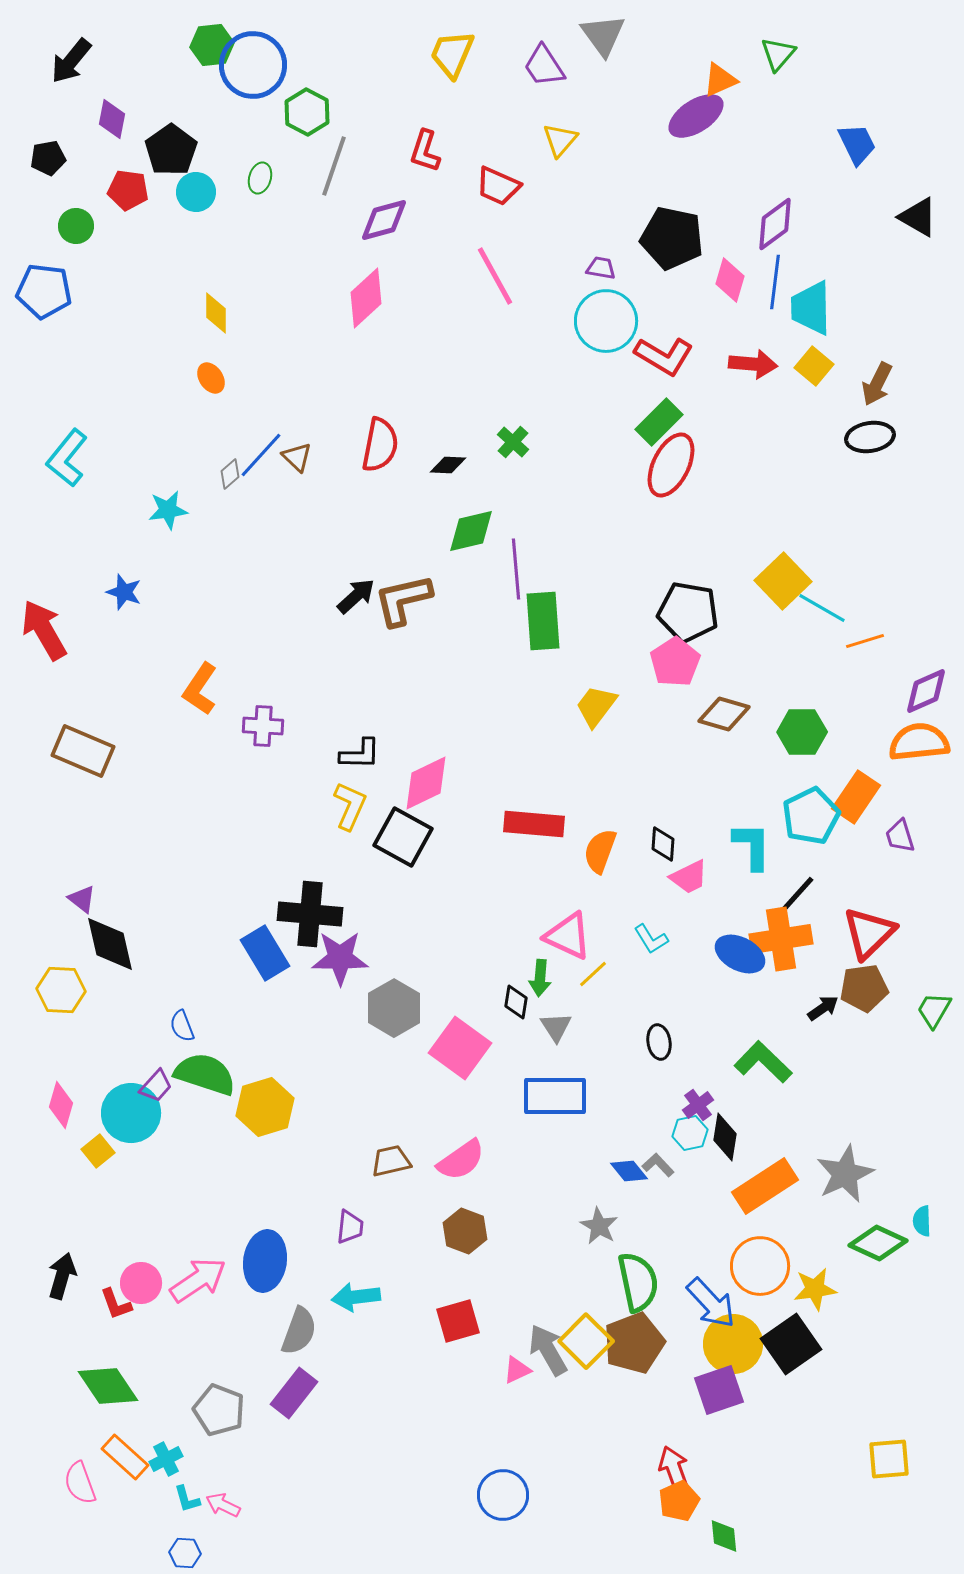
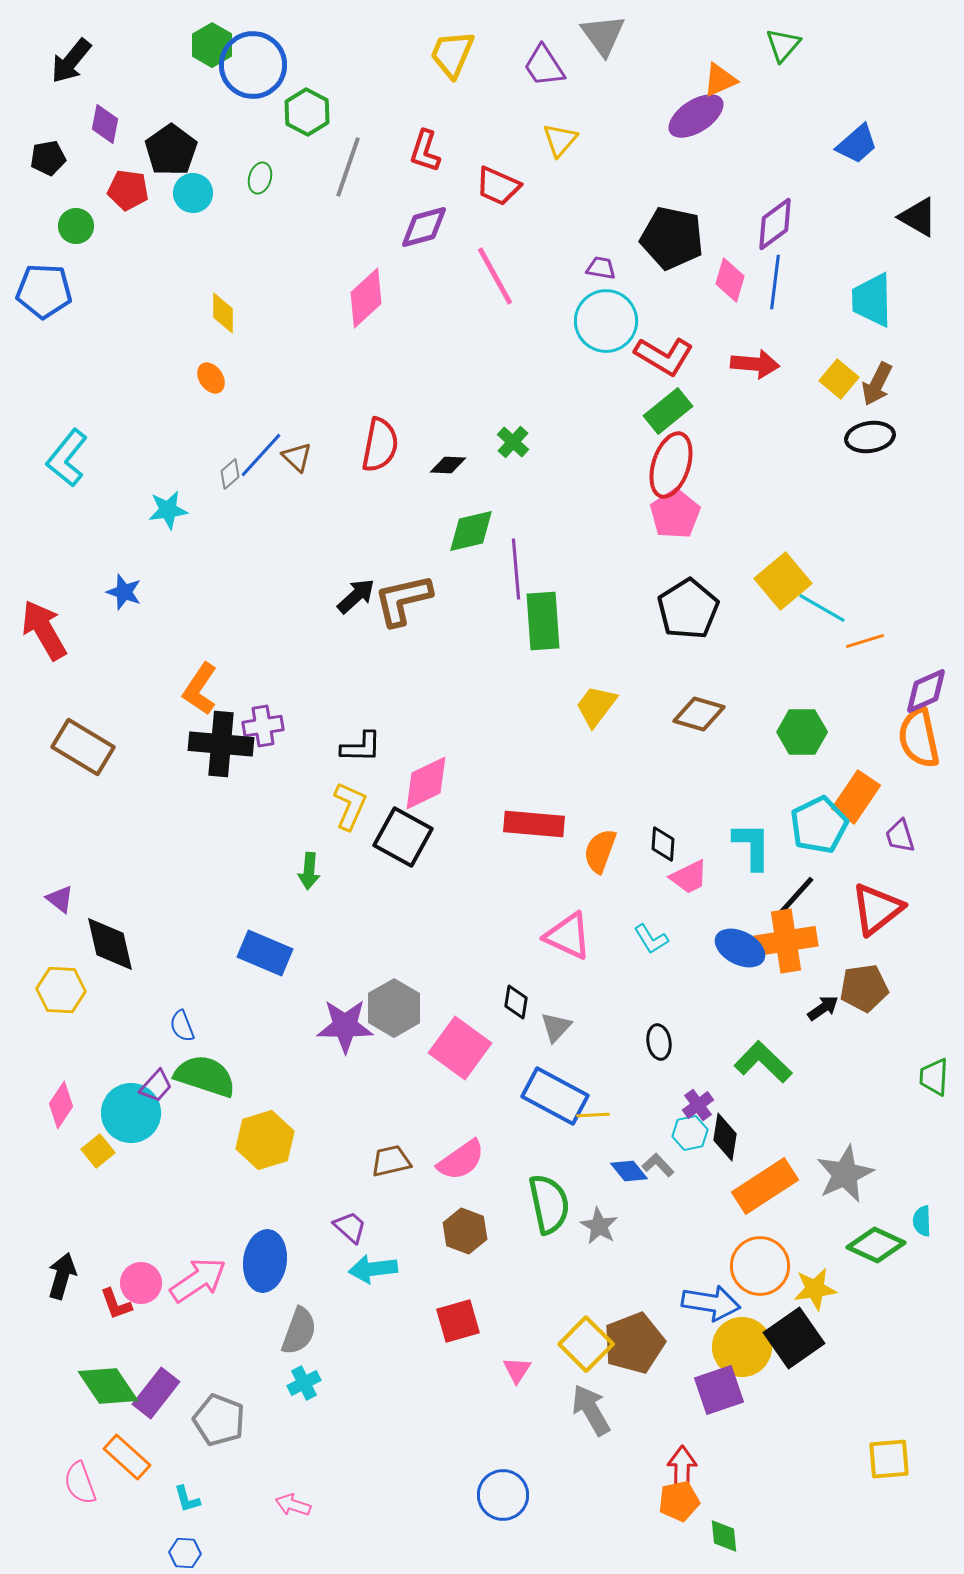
green hexagon at (212, 45): rotated 24 degrees counterclockwise
green triangle at (778, 54): moved 5 px right, 9 px up
purple diamond at (112, 119): moved 7 px left, 5 px down
blue trapezoid at (857, 144): rotated 75 degrees clockwise
gray line at (334, 166): moved 14 px right, 1 px down
cyan circle at (196, 192): moved 3 px left, 1 px down
purple diamond at (384, 220): moved 40 px right, 7 px down
blue pentagon at (44, 291): rotated 4 degrees counterclockwise
cyan trapezoid at (811, 308): moved 61 px right, 8 px up
yellow diamond at (216, 313): moved 7 px right
red arrow at (753, 364): moved 2 px right
yellow square at (814, 366): moved 25 px right, 13 px down
green rectangle at (659, 422): moved 9 px right, 11 px up; rotated 6 degrees clockwise
red ellipse at (671, 465): rotated 8 degrees counterclockwise
yellow square at (783, 581): rotated 4 degrees clockwise
black pentagon at (688, 612): moved 3 px up; rotated 30 degrees clockwise
pink pentagon at (675, 662): moved 148 px up
brown diamond at (724, 714): moved 25 px left
purple cross at (263, 726): rotated 12 degrees counterclockwise
orange semicircle at (919, 742): moved 4 px up; rotated 96 degrees counterclockwise
brown rectangle at (83, 751): moved 4 px up; rotated 8 degrees clockwise
black L-shape at (360, 754): moved 1 px right, 7 px up
cyan pentagon at (811, 816): moved 8 px right, 9 px down
purple triangle at (82, 899): moved 22 px left
black cross at (310, 914): moved 89 px left, 170 px up
red triangle at (869, 933): moved 8 px right, 24 px up; rotated 6 degrees clockwise
orange cross at (781, 939): moved 5 px right, 2 px down
blue rectangle at (265, 953): rotated 36 degrees counterclockwise
blue ellipse at (740, 954): moved 6 px up
purple star at (340, 958): moved 5 px right, 68 px down
yellow line at (593, 974): moved 141 px down; rotated 40 degrees clockwise
green arrow at (540, 978): moved 231 px left, 107 px up
green trapezoid at (934, 1010): moved 67 px down; rotated 27 degrees counterclockwise
gray triangle at (556, 1027): rotated 16 degrees clockwise
green semicircle at (205, 1074): moved 2 px down
blue rectangle at (555, 1096): rotated 28 degrees clockwise
pink diamond at (61, 1105): rotated 18 degrees clockwise
yellow hexagon at (265, 1107): moved 33 px down
purple trapezoid at (350, 1227): rotated 54 degrees counterclockwise
green diamond at (878, 1243): moved 2 px left, 2 px down
green semicircle at (638, 1282): moved 89 px left, 78 px up
cyan arrow at (356, 1297): moved 17 px right, 28 px up
blue arrow at (711, 1303): rotated 38 degrees counterclockwise
yellow square at (586, 1341): moved 3 px down
yellow circle at (733, 1344): moved 9 px right, 3 px down
black square at (791, 1344): moved 3 px right, 6 px up
gray arrow at (548, 1350): moved 43 px right, 60 px down
pink triangle at (517, 1370): rotated 32 degrees counterclockwise
purple rectangle at (294, 1393): moved 138 px left
gray pentagon at (219, 1410): moved 10 px down
orange rectangle at (125, 1457): moved 2 px right
cyan cross at (166, 1459): moved 138 px right, 76 px up
red arrow at (674, 1469): moved 8 px right; rotated 21 degrees clockwise
orange pentagon at (679, 1501): rotated 12 degrees clockwise
pink arrow at (223, 1505): moved 70 px right; rotated 8 degrees counterclockwise
